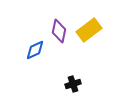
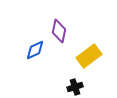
yellow rectangle: moved 26 px down
black cross: moved 2 px right, 3 px down
